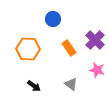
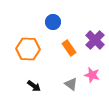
blue circle: moved 3 px down
pink star: moved 5 px left, 5 px down
